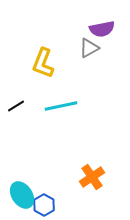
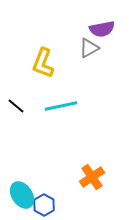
black line: rotated 72 degrees clockwise
